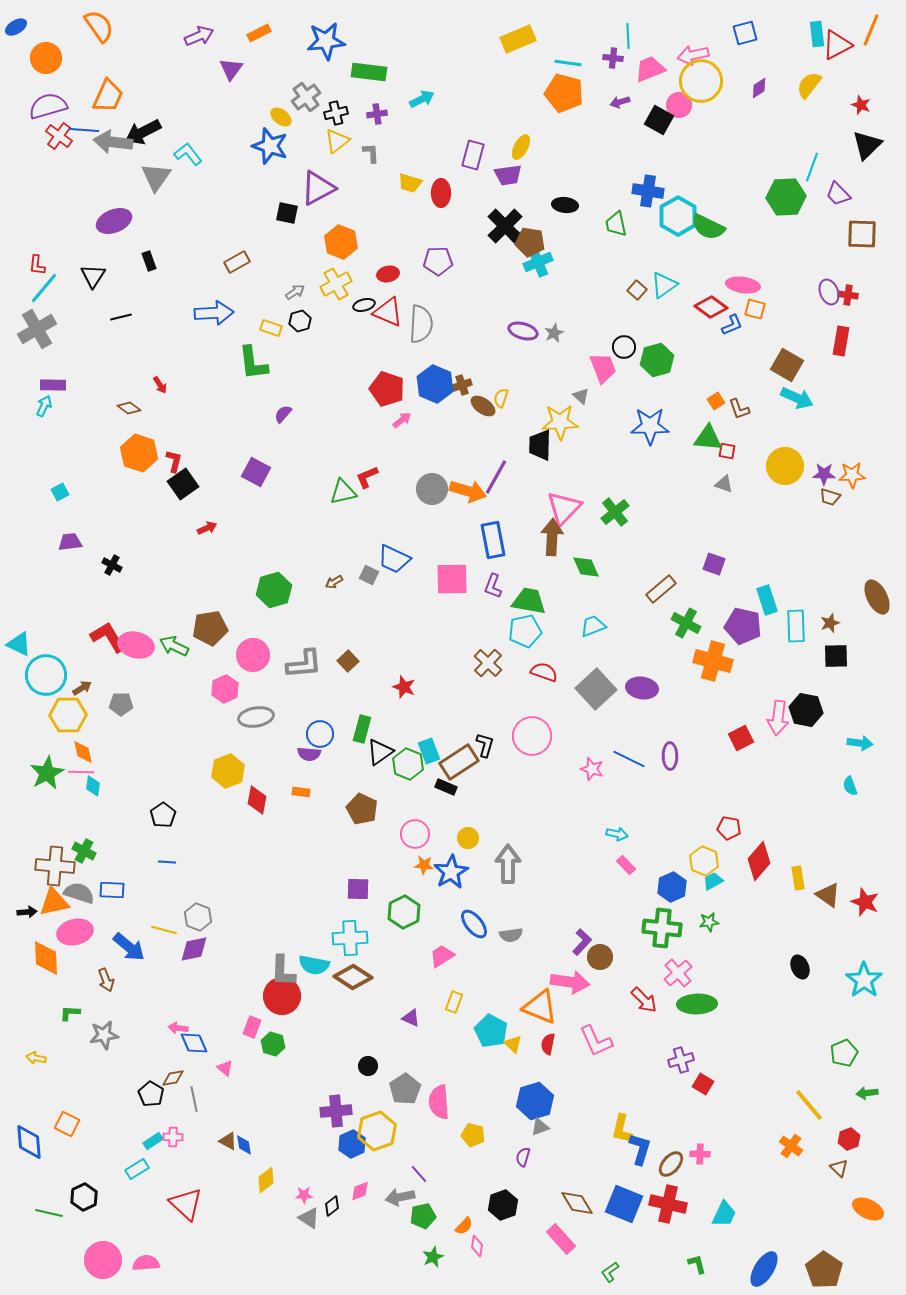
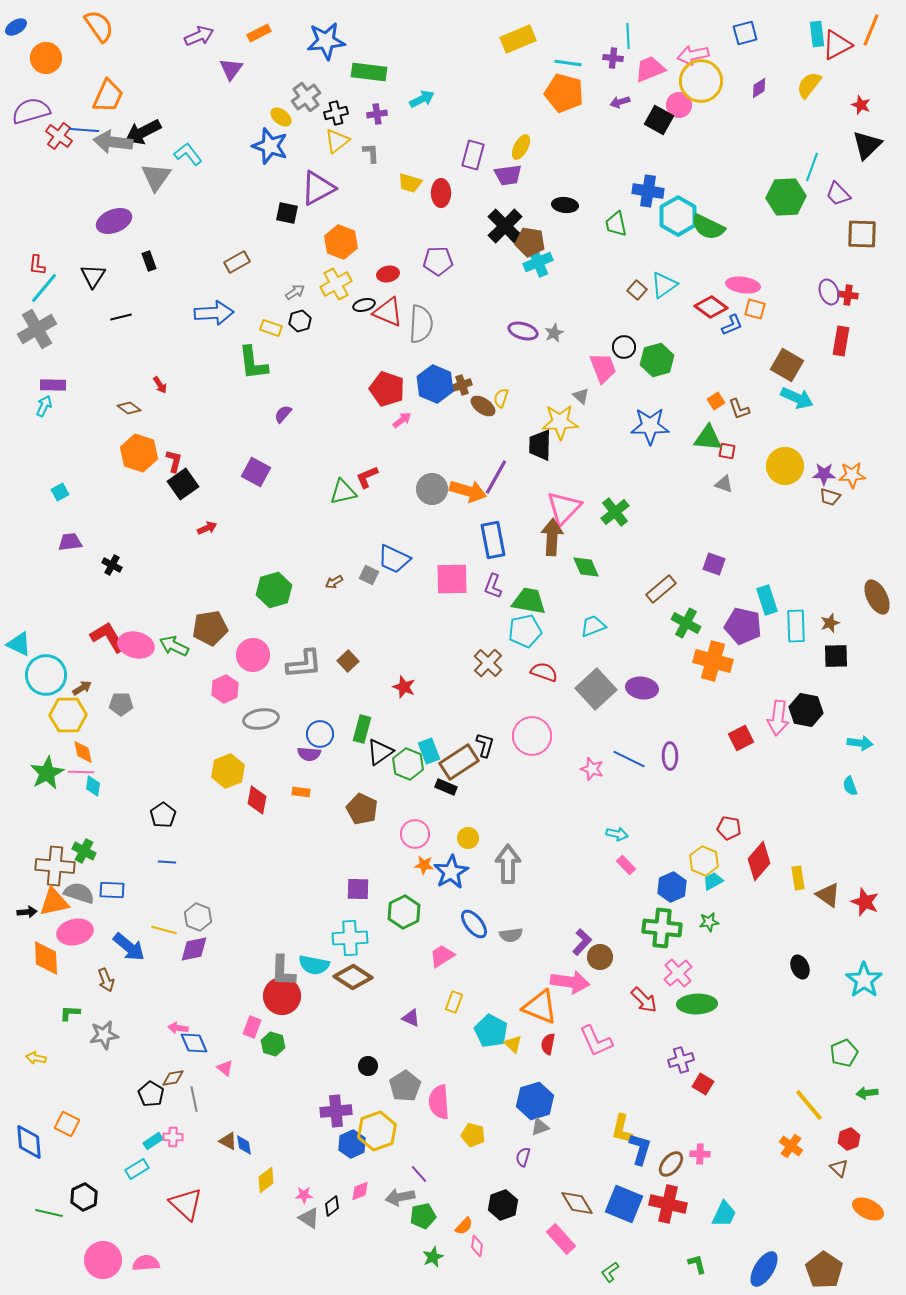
purple semicircle at (48, 106): moved 17 px left, 5 px down
gray ellipse at (256, 717): moved 5 px right, 2 px down
gray pentagon at (405, 1089): moved 3 px up
